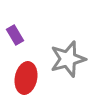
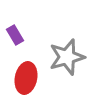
gray star: moved 1 px left, 2 px up
